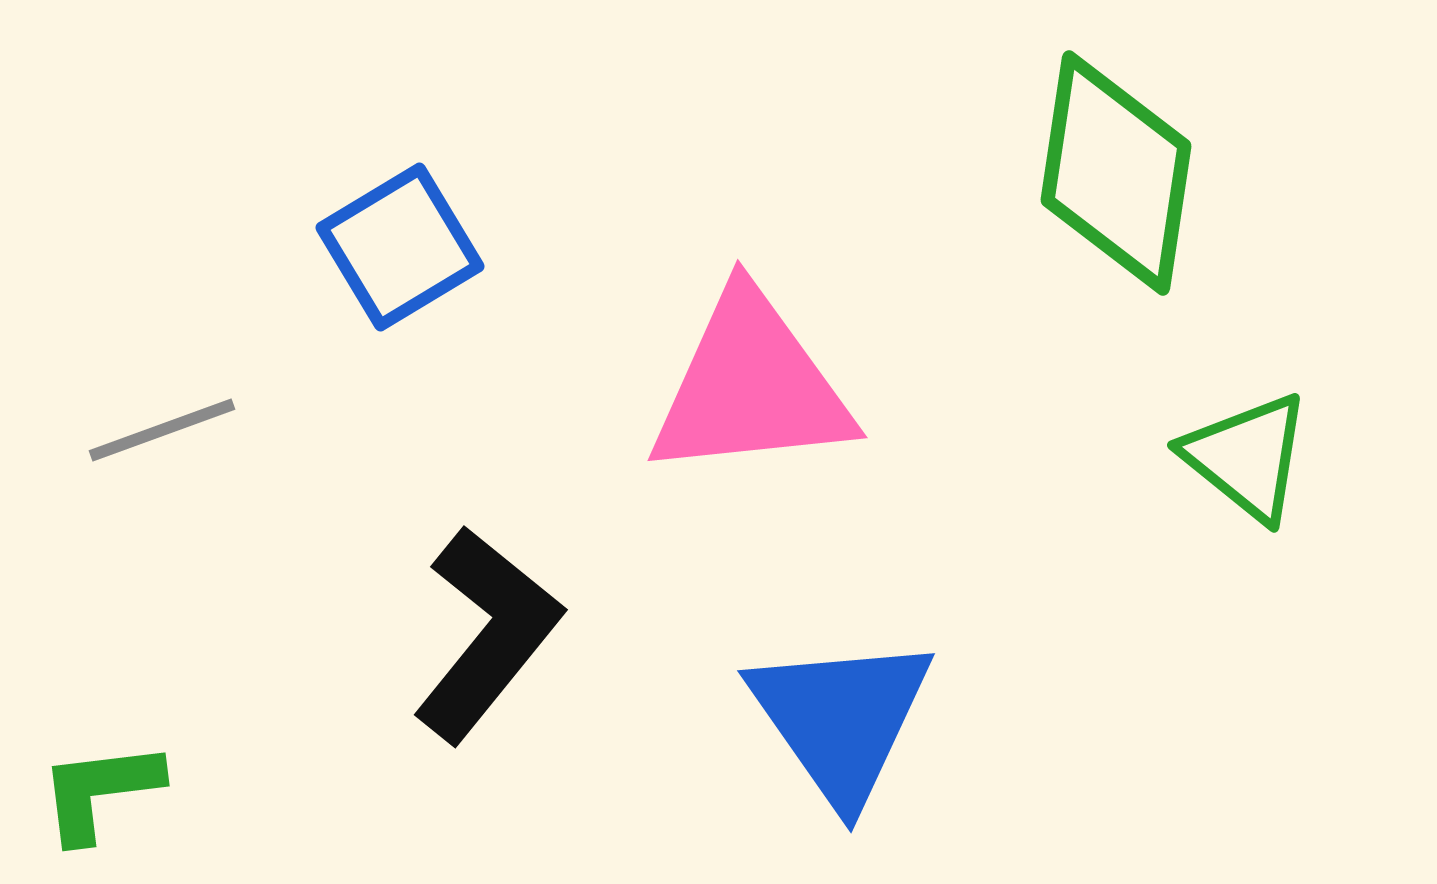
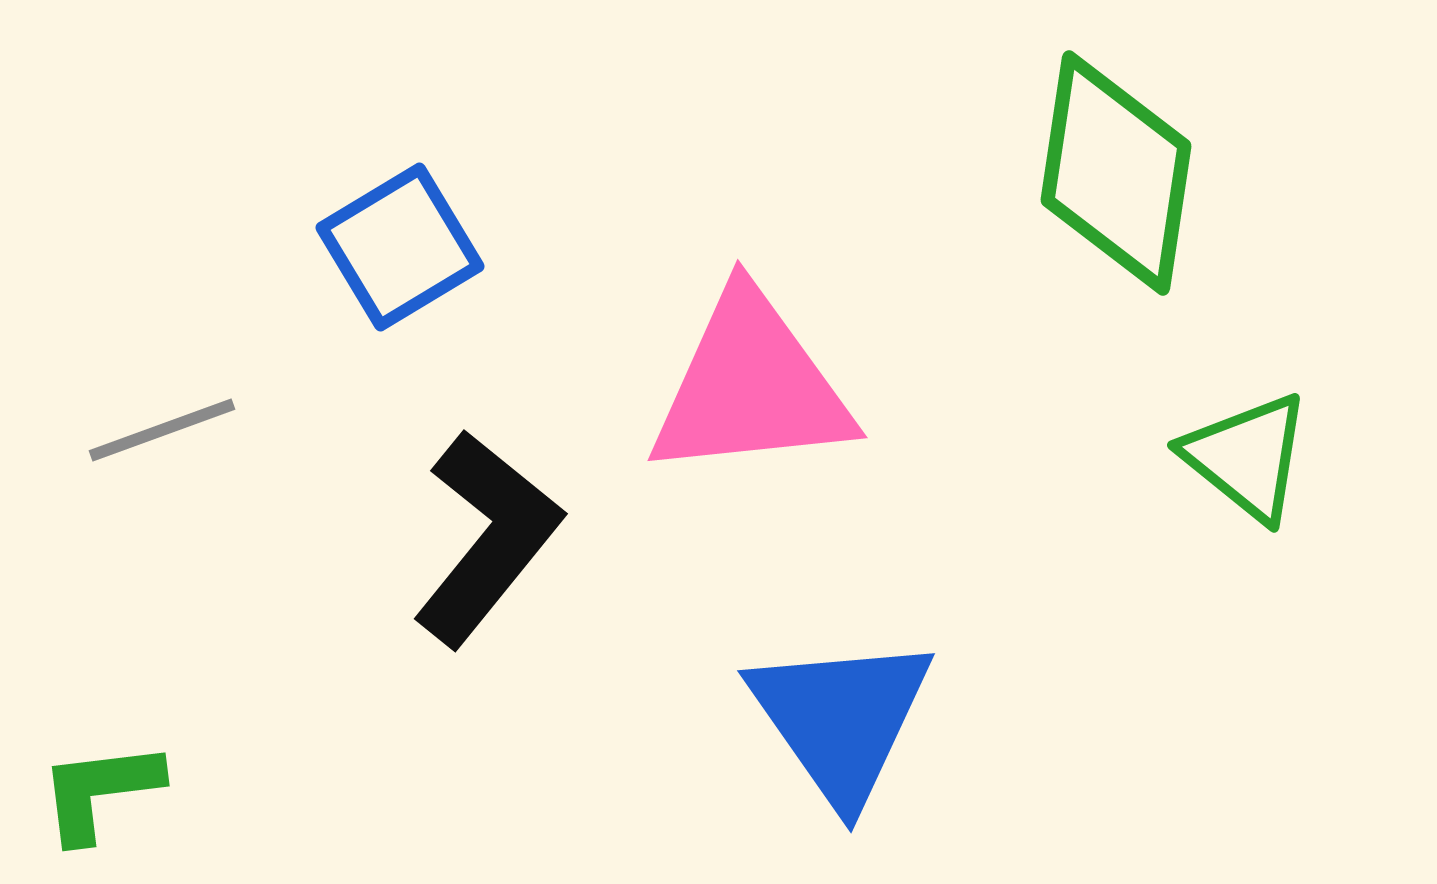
black L-shape: moved 96 px up
